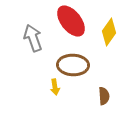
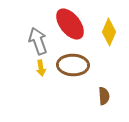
red ellipse: moved 1 px left, 3 px down
yellow diamond: rotated 12 degrees counterclockwise
gray arrow: moved 5 px right, 3 px down
yellow arrow: moved 14 px left, 19 px up
